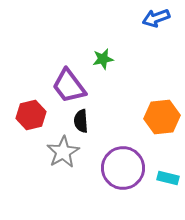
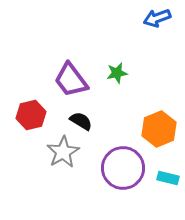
blue arrow: moved 1 px right
green star: moved 14 px right, 14 px down
purple trapezoid: moved 2 px right, 6 px up
orange hexagon: moved 3 px left, 12 px down; rotated 16 degrees counterclockwise
black semicircle: rotated 125 degrees clockwise
